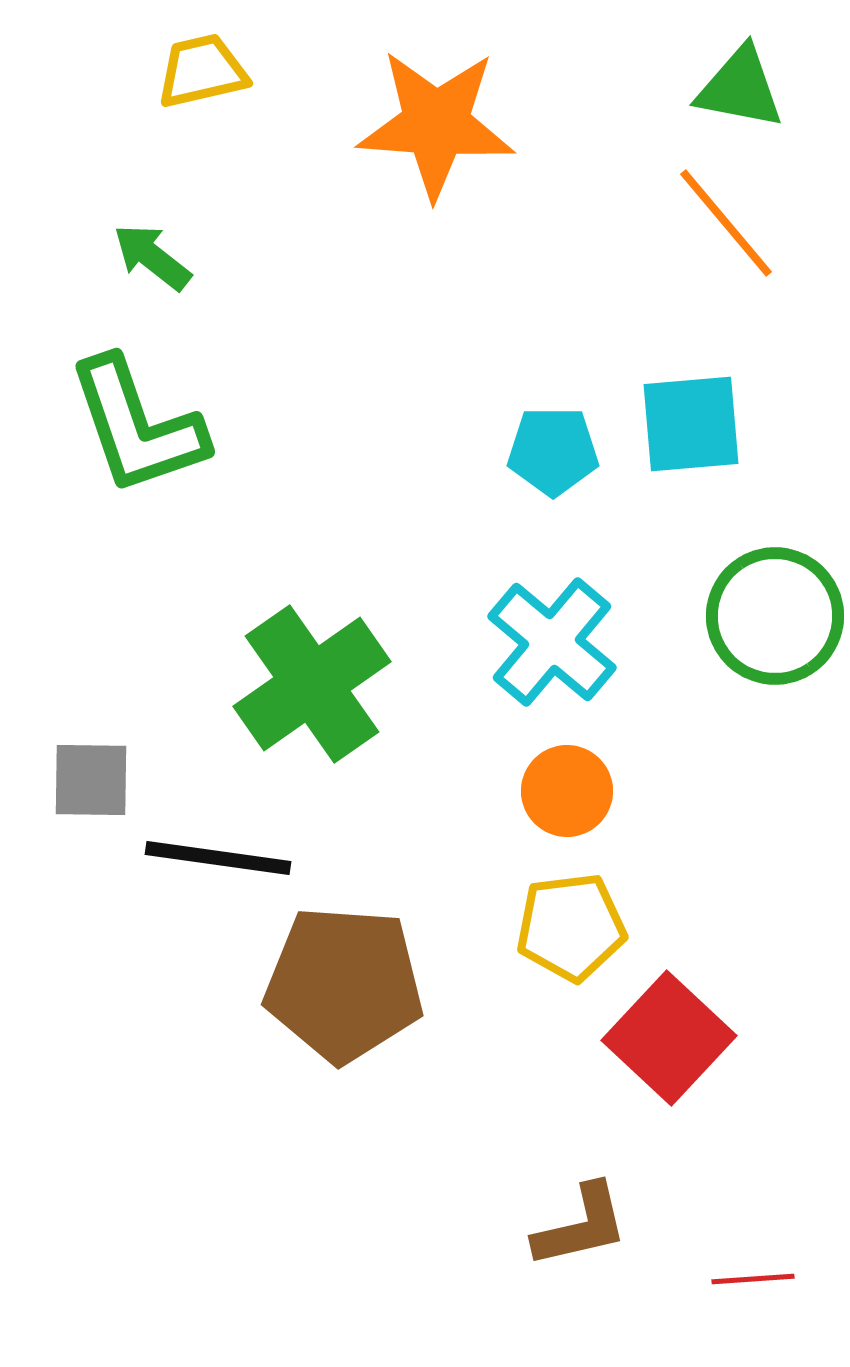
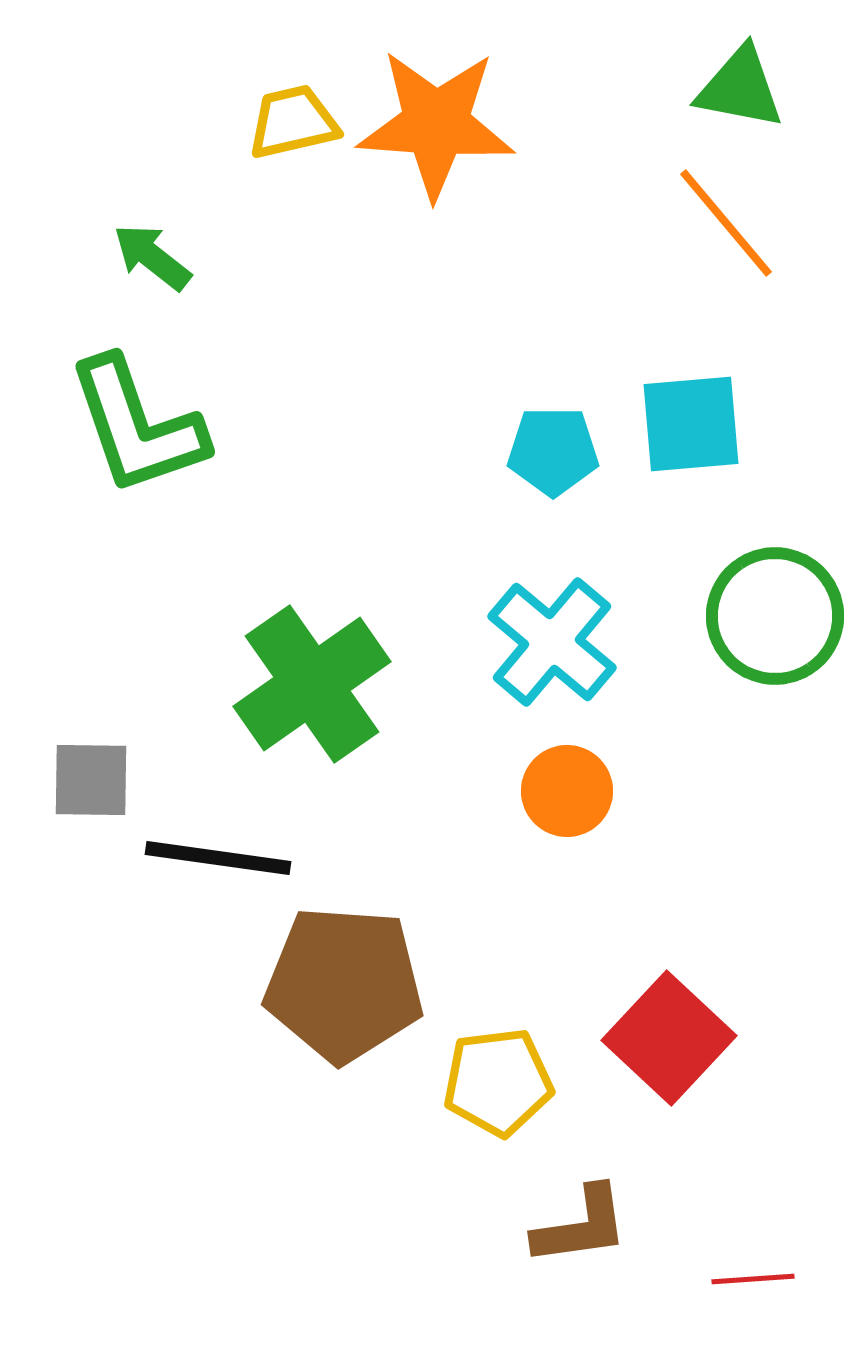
yellow trapezoid: moved 91 px right, 51 px down
yellow pentagon: moved 73 px left, 155 px down
brown L-shape: rotated 5 degrees clockwise
